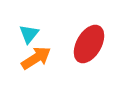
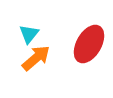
orange arrow: rotated 8 degrees counterclockwise
